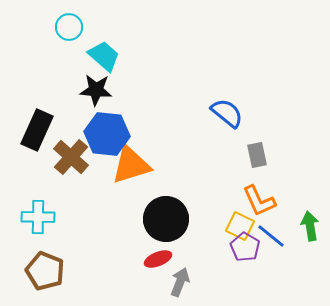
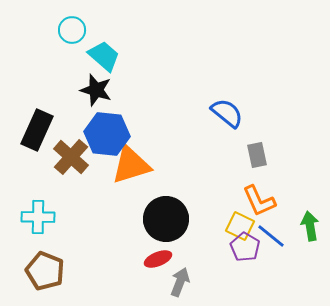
cyan circle: moved 3 px right, 3 px down
black star: rotated 12 degrees clockwise
